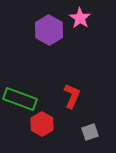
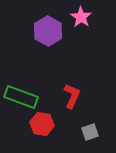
pink star: moved 1 px right, 1 px up
purple hexagon: moved 1 px left, 1 px down
green rectangle: moved 1 px right, 2 px up
red hexagon: rotated 20 degrees counterclockwise
